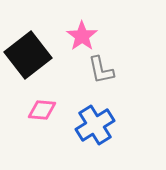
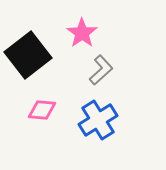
pink star: moved 3 px up
gray L-shape: rotated 120 degrees counterclockwise
blue cross: moved 3 px right, 5 px up
